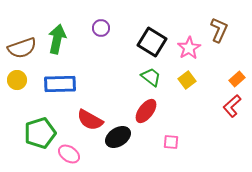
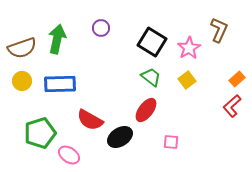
yellow circle: moved 5 px right, 1 px down
red ellipse: moved 1 px up
black ellipse: moved 2 px right
pink ellipse: moved 1 px down
